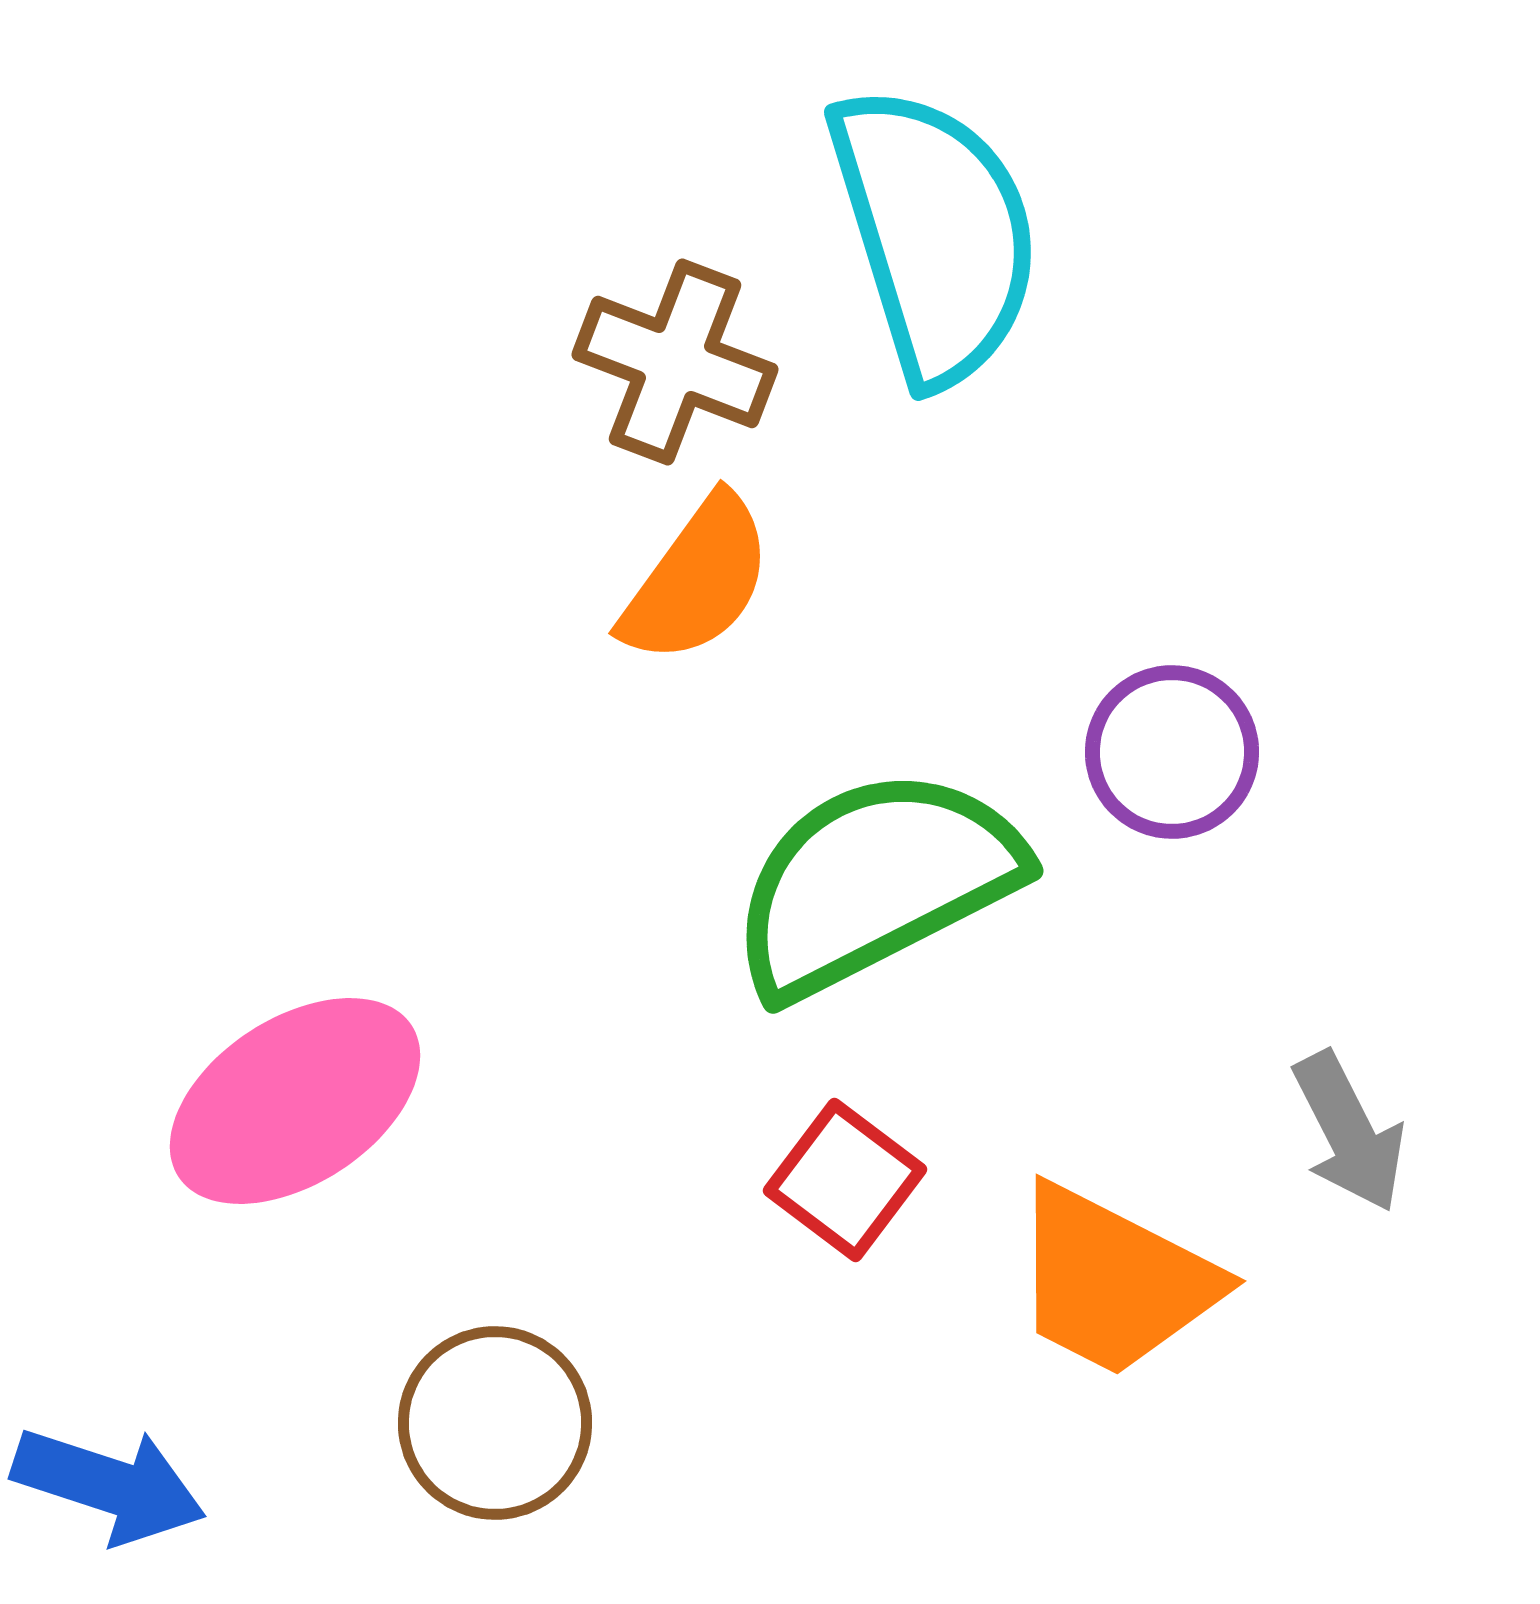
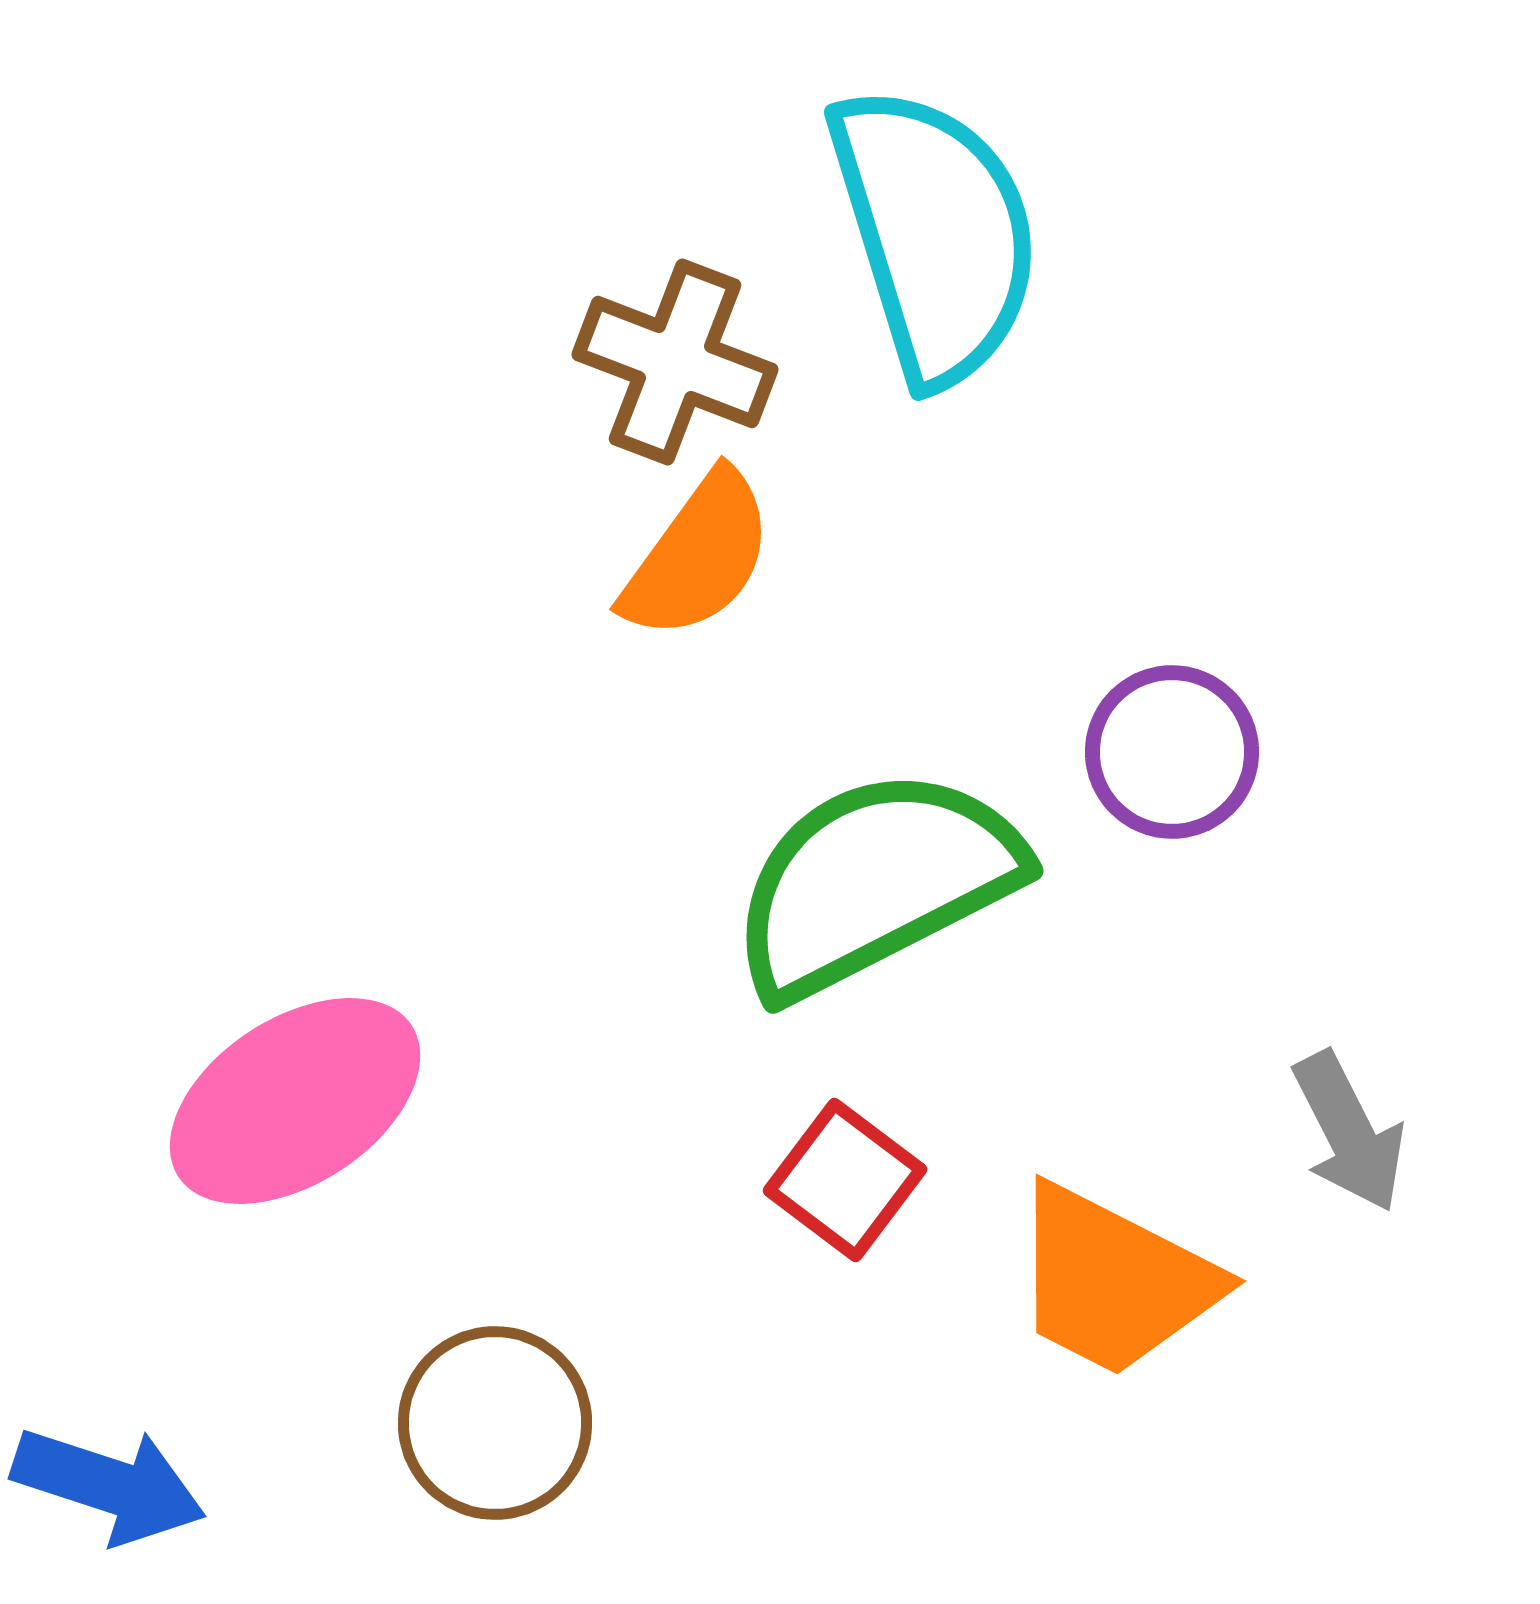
orange semicircle: moved 1 px right, 24 px up
